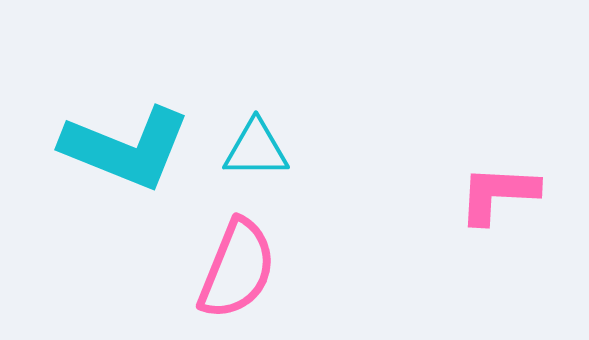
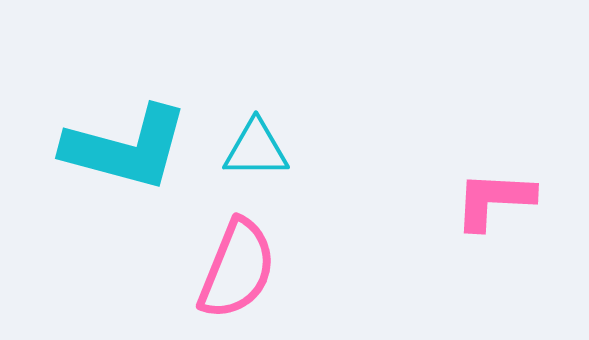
cyan L-shape: rotated 7 degrees counterclockwise
pink L-shape: moved 4 px left, 6 px down
